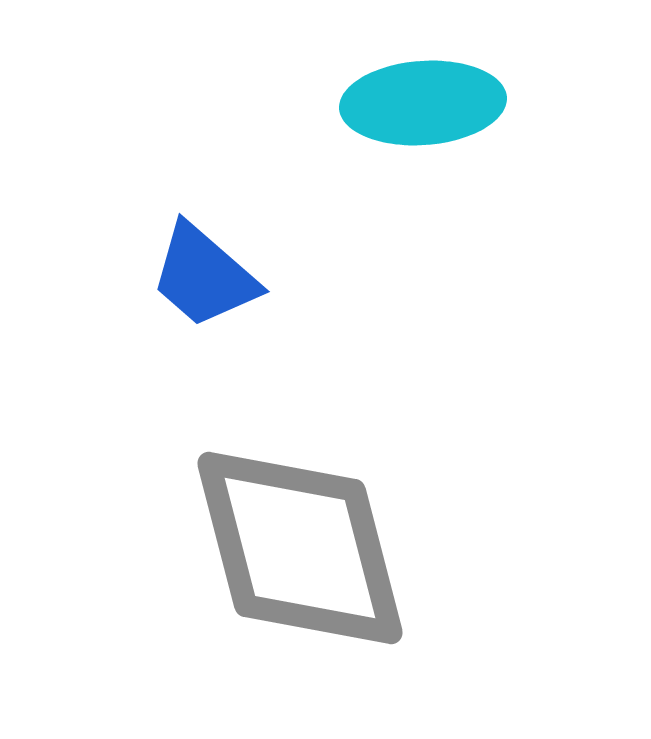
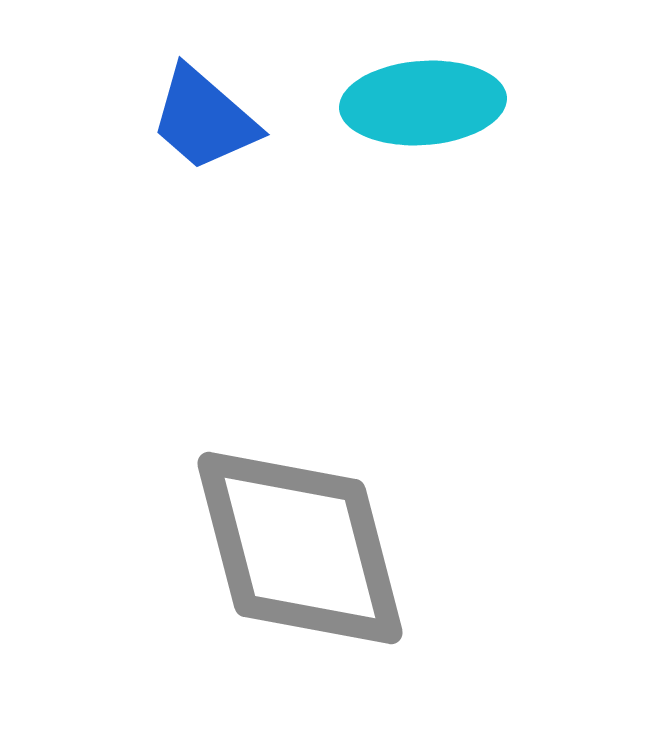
blue trapezoid: moved 157 px up
